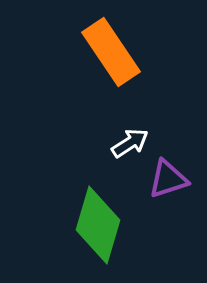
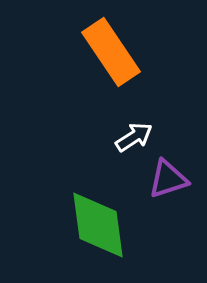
white arrow: moved 4 px right, 6 px up
green diamond: rotated 24 degrees counterclockwise
